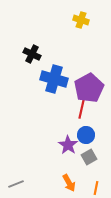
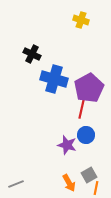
purple star: moved 1 px left; rotated 18 degrees counterclockwise
gray square: moved 18 px down
